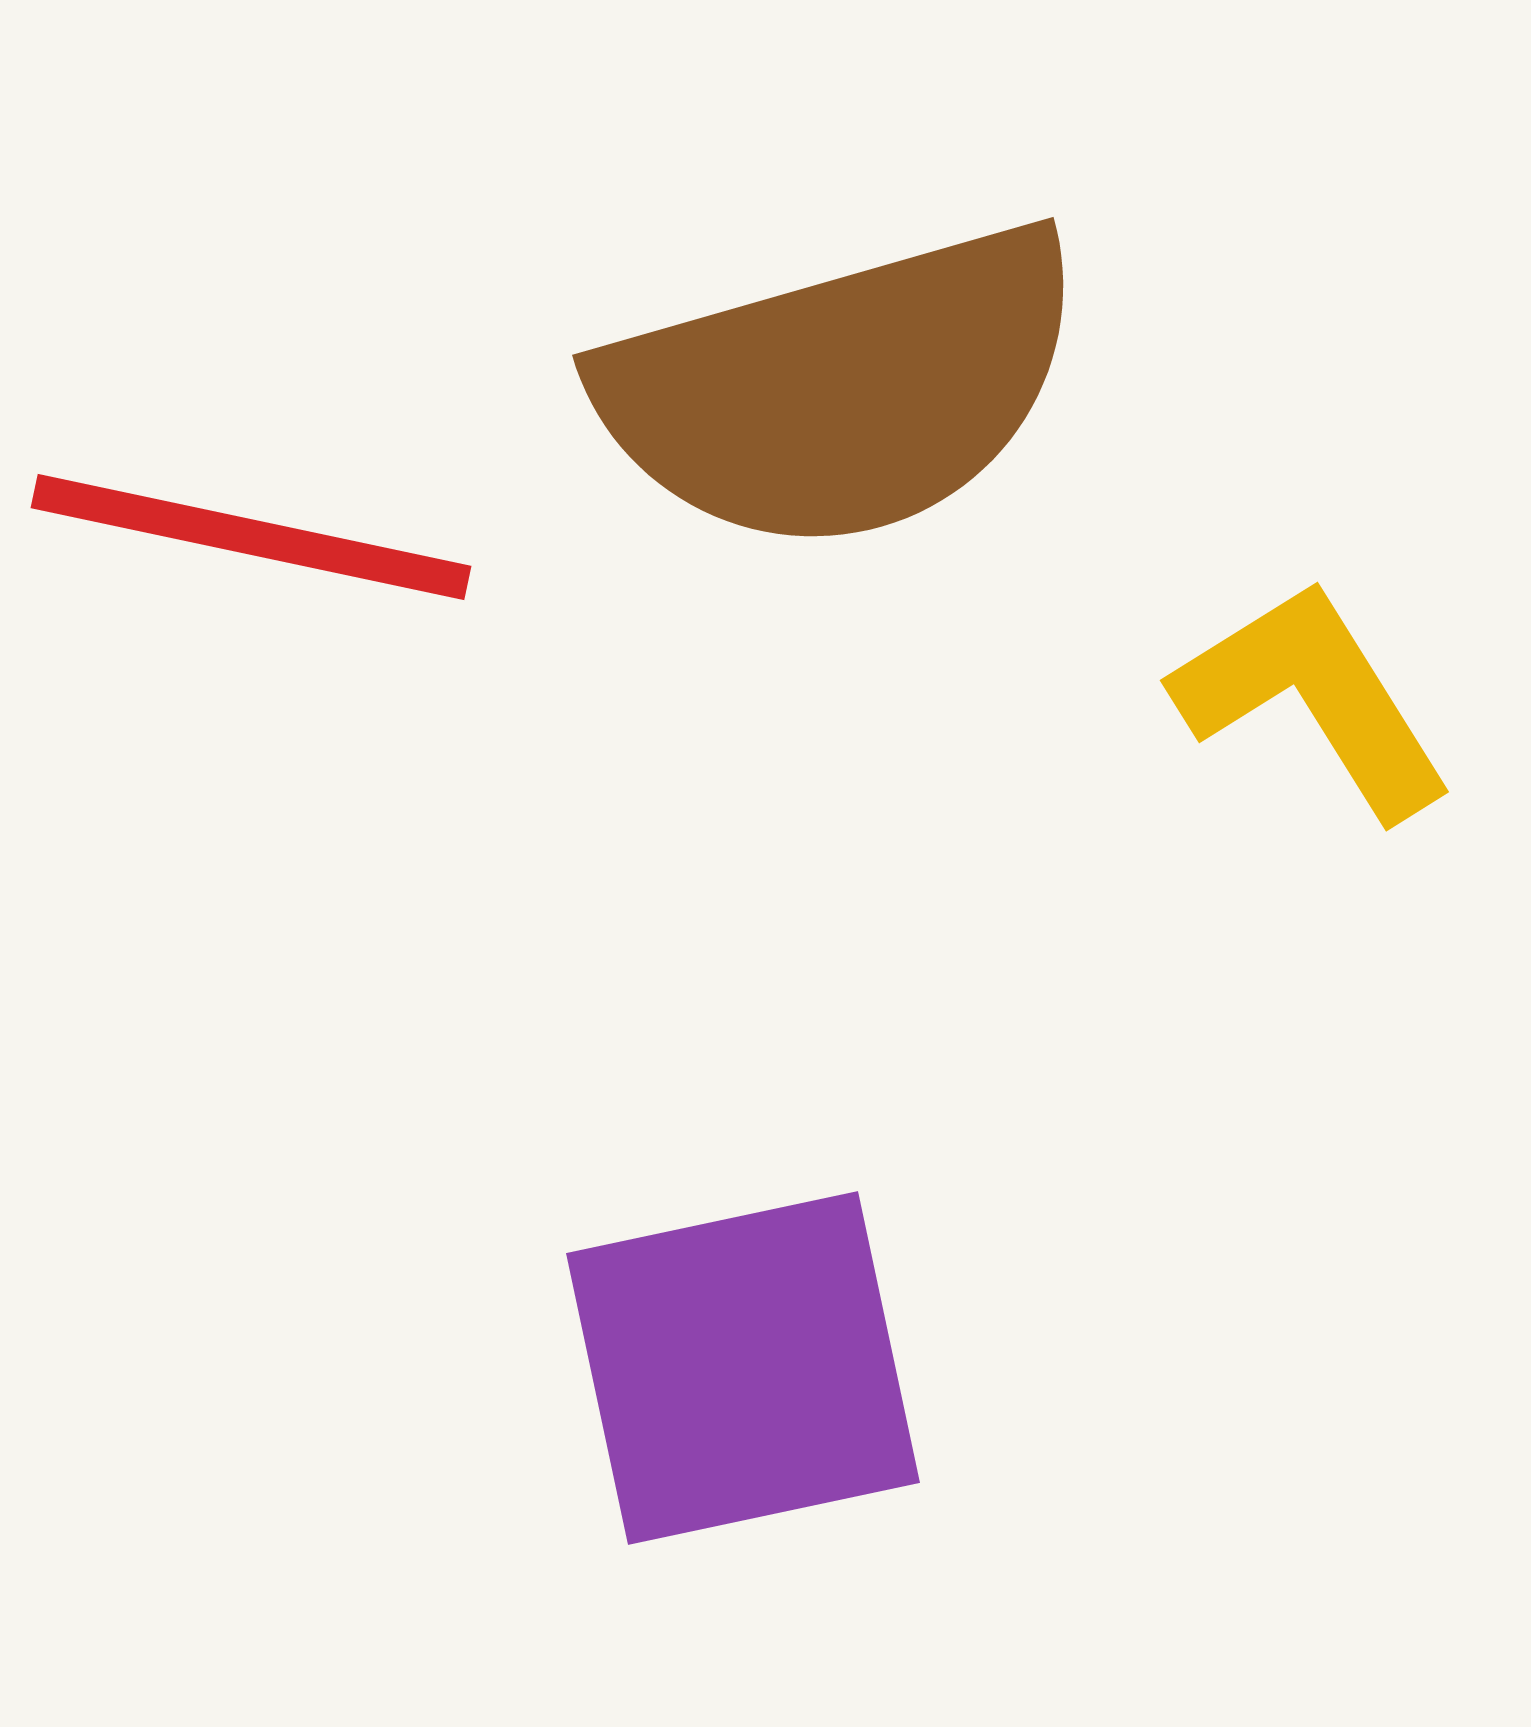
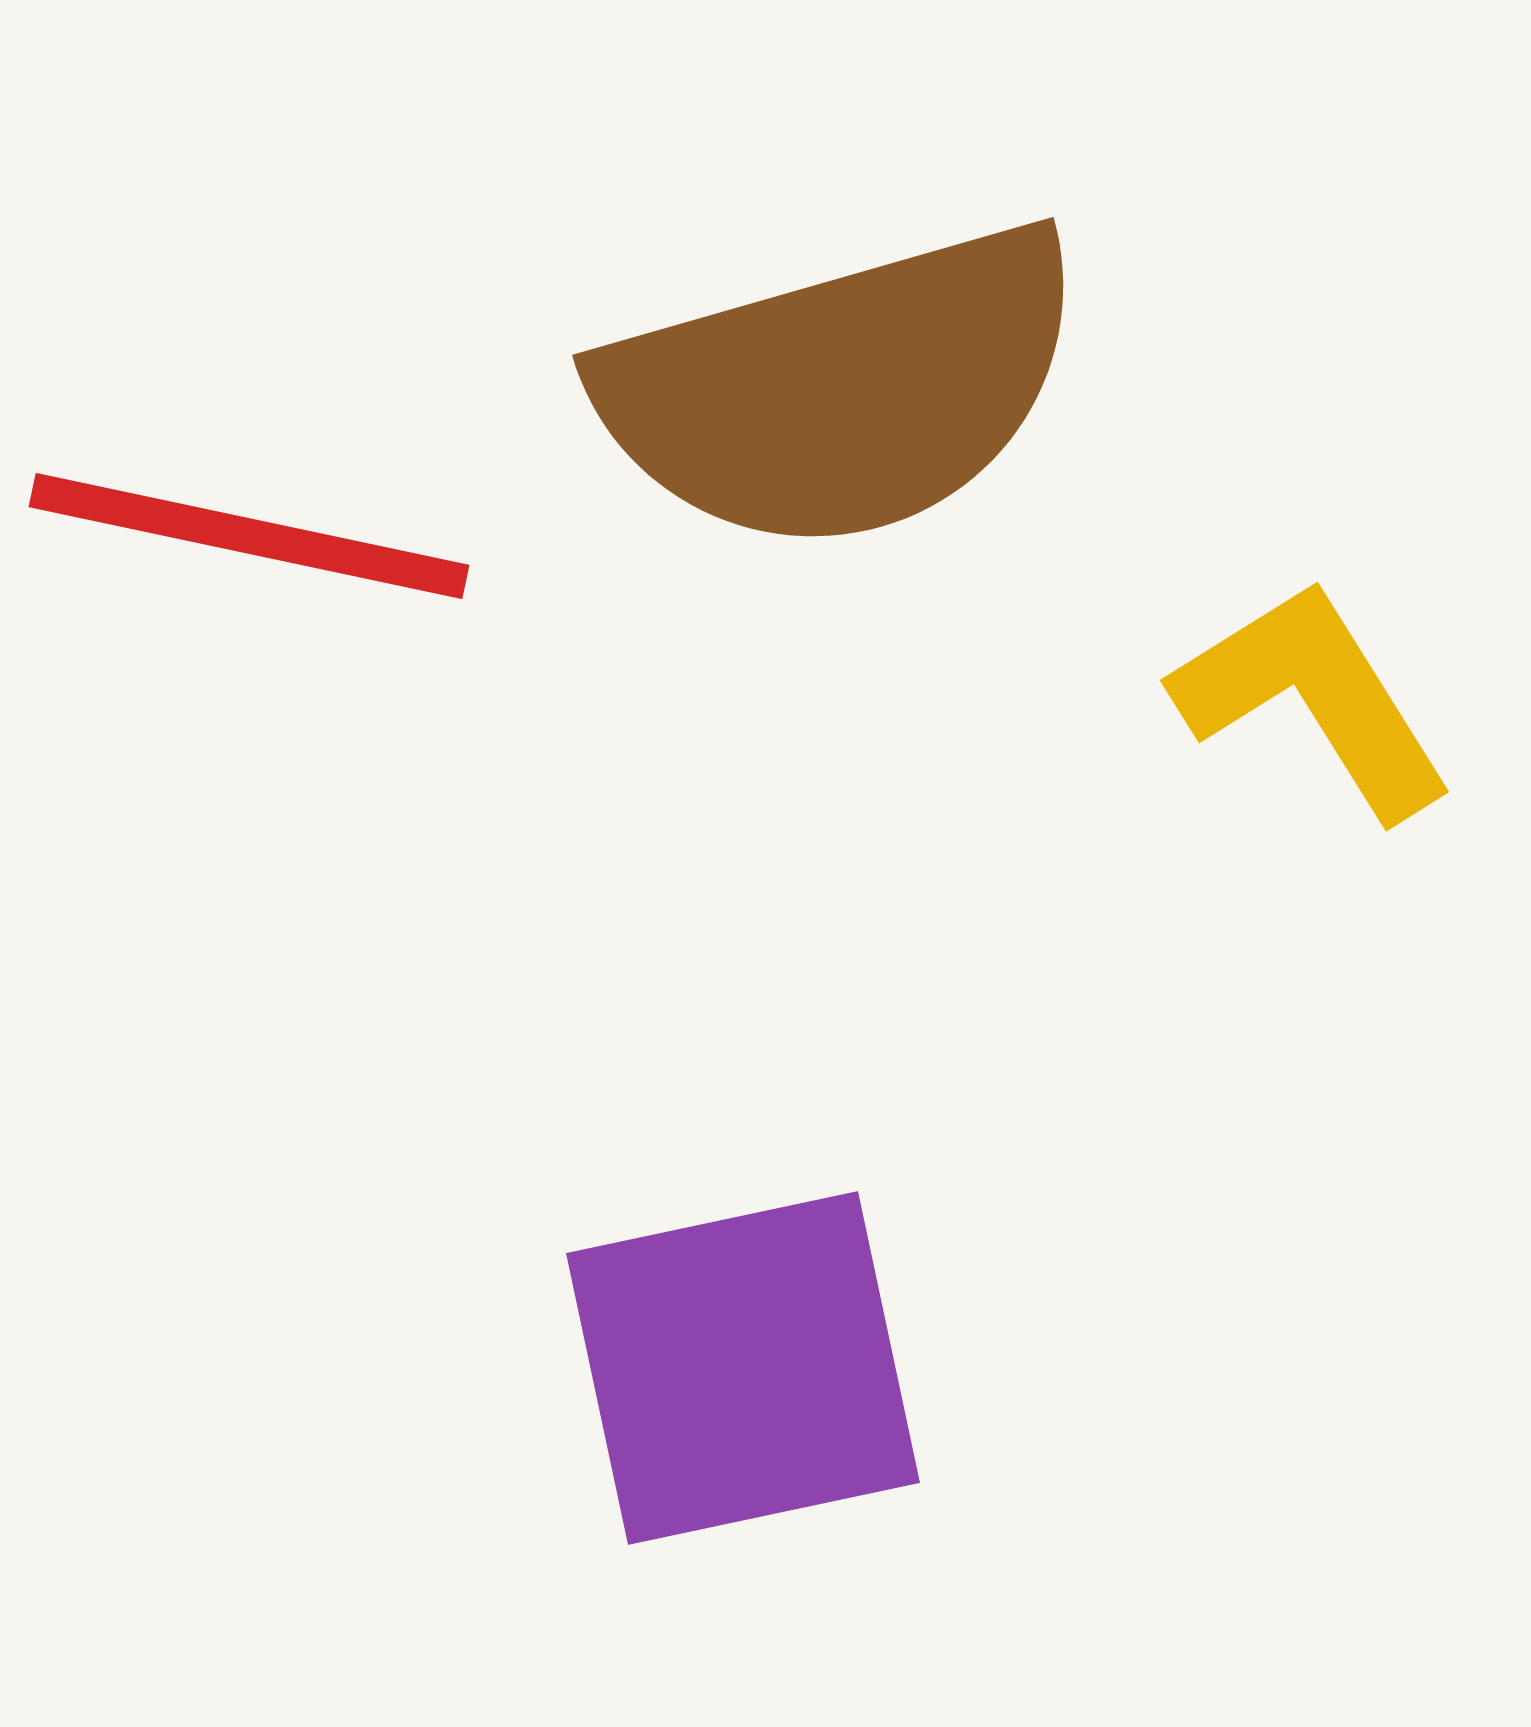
red line: moved 2 px left, 1 px up
